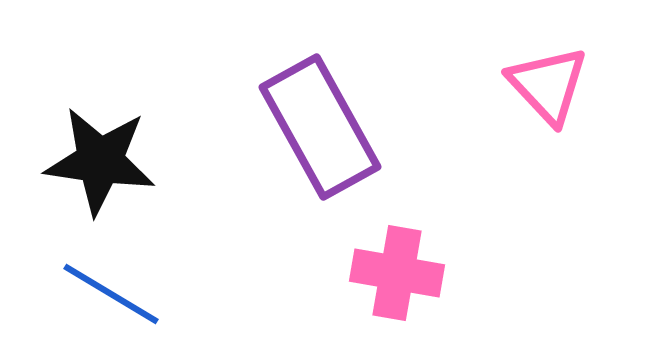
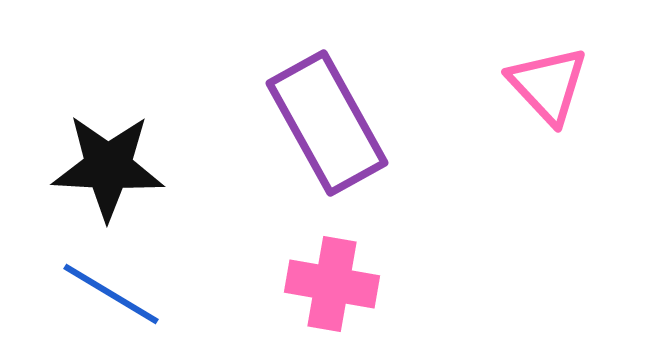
purple rectangle: moved 7 px right, 4 px up
black star: moved 8 px right, 6 px down; rotated 5 degrees counterclockwise
pink cross: moved 65 px left, 11 px down
